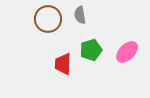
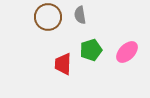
brown circle: moved 2 px up
